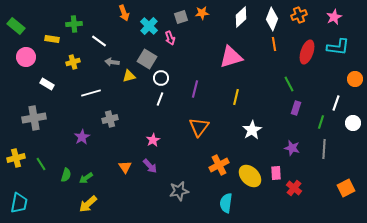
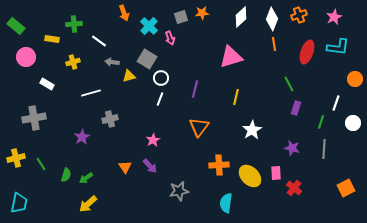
orange cross at (219, 165): rotated 24 degrees clockwise
